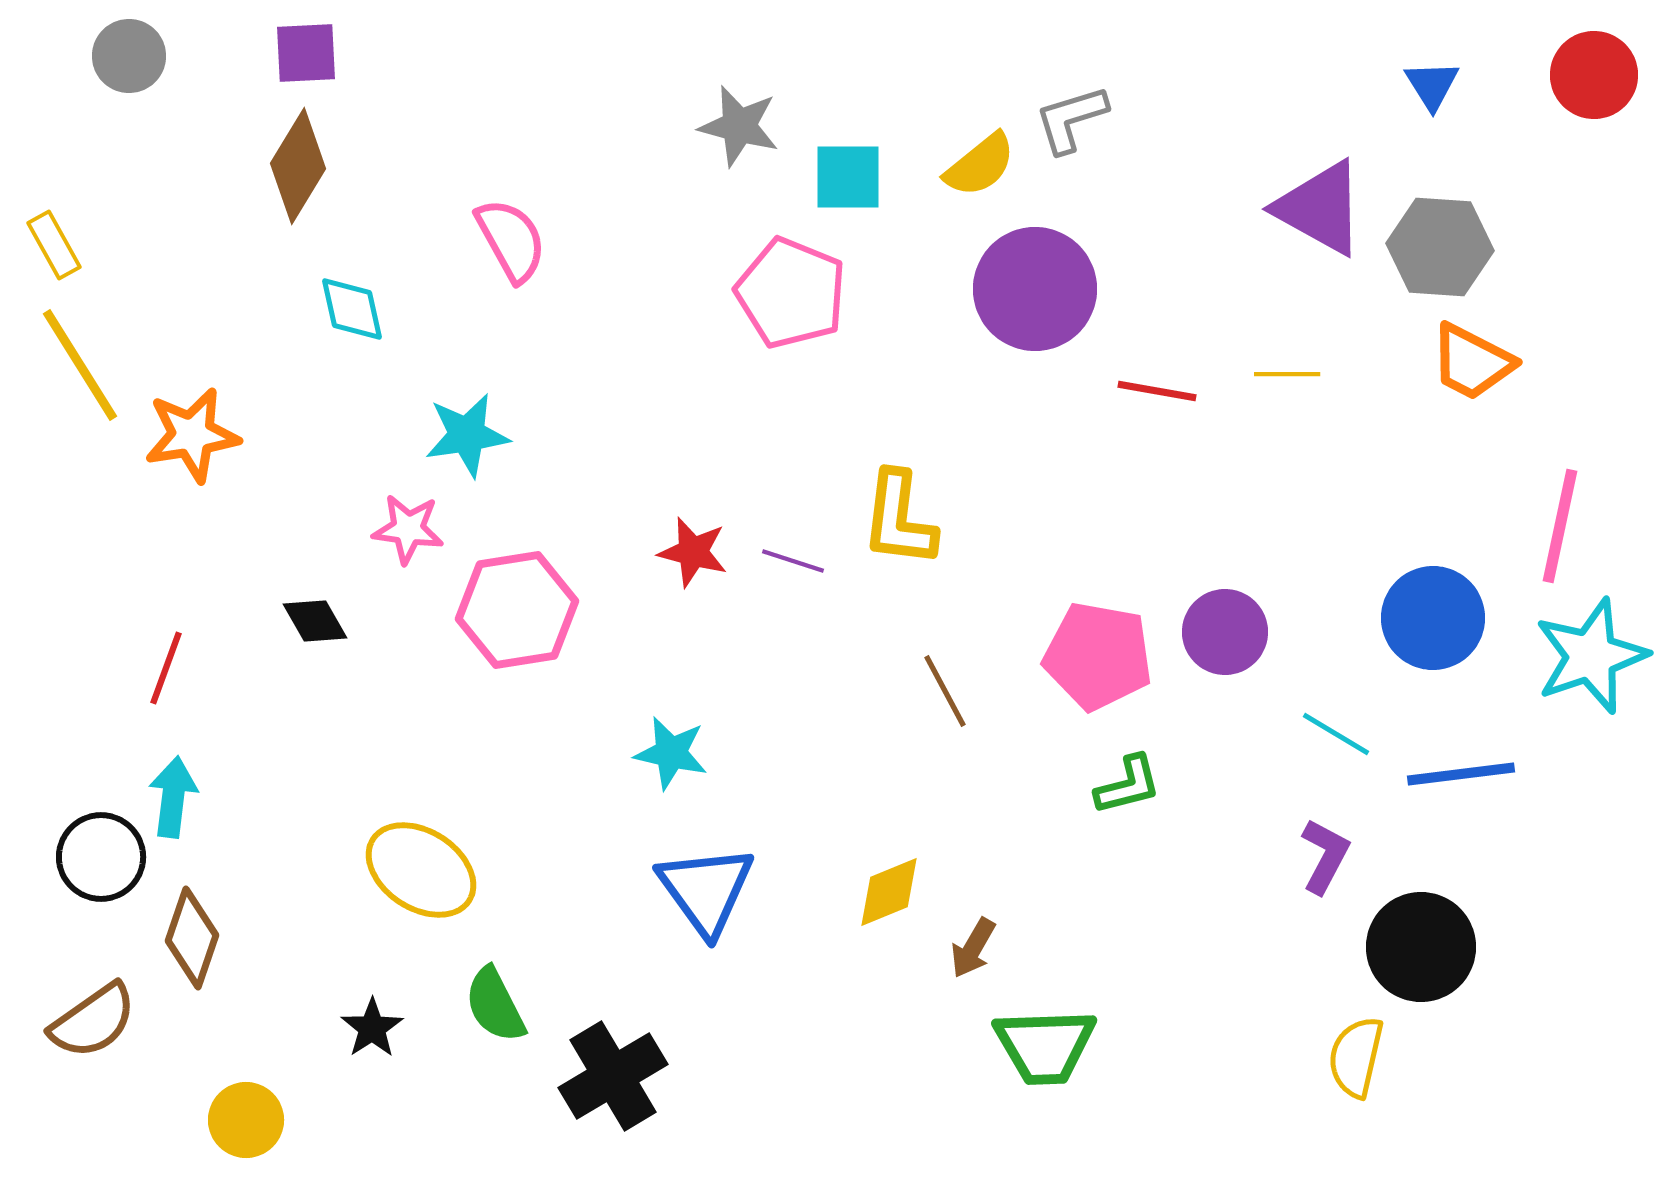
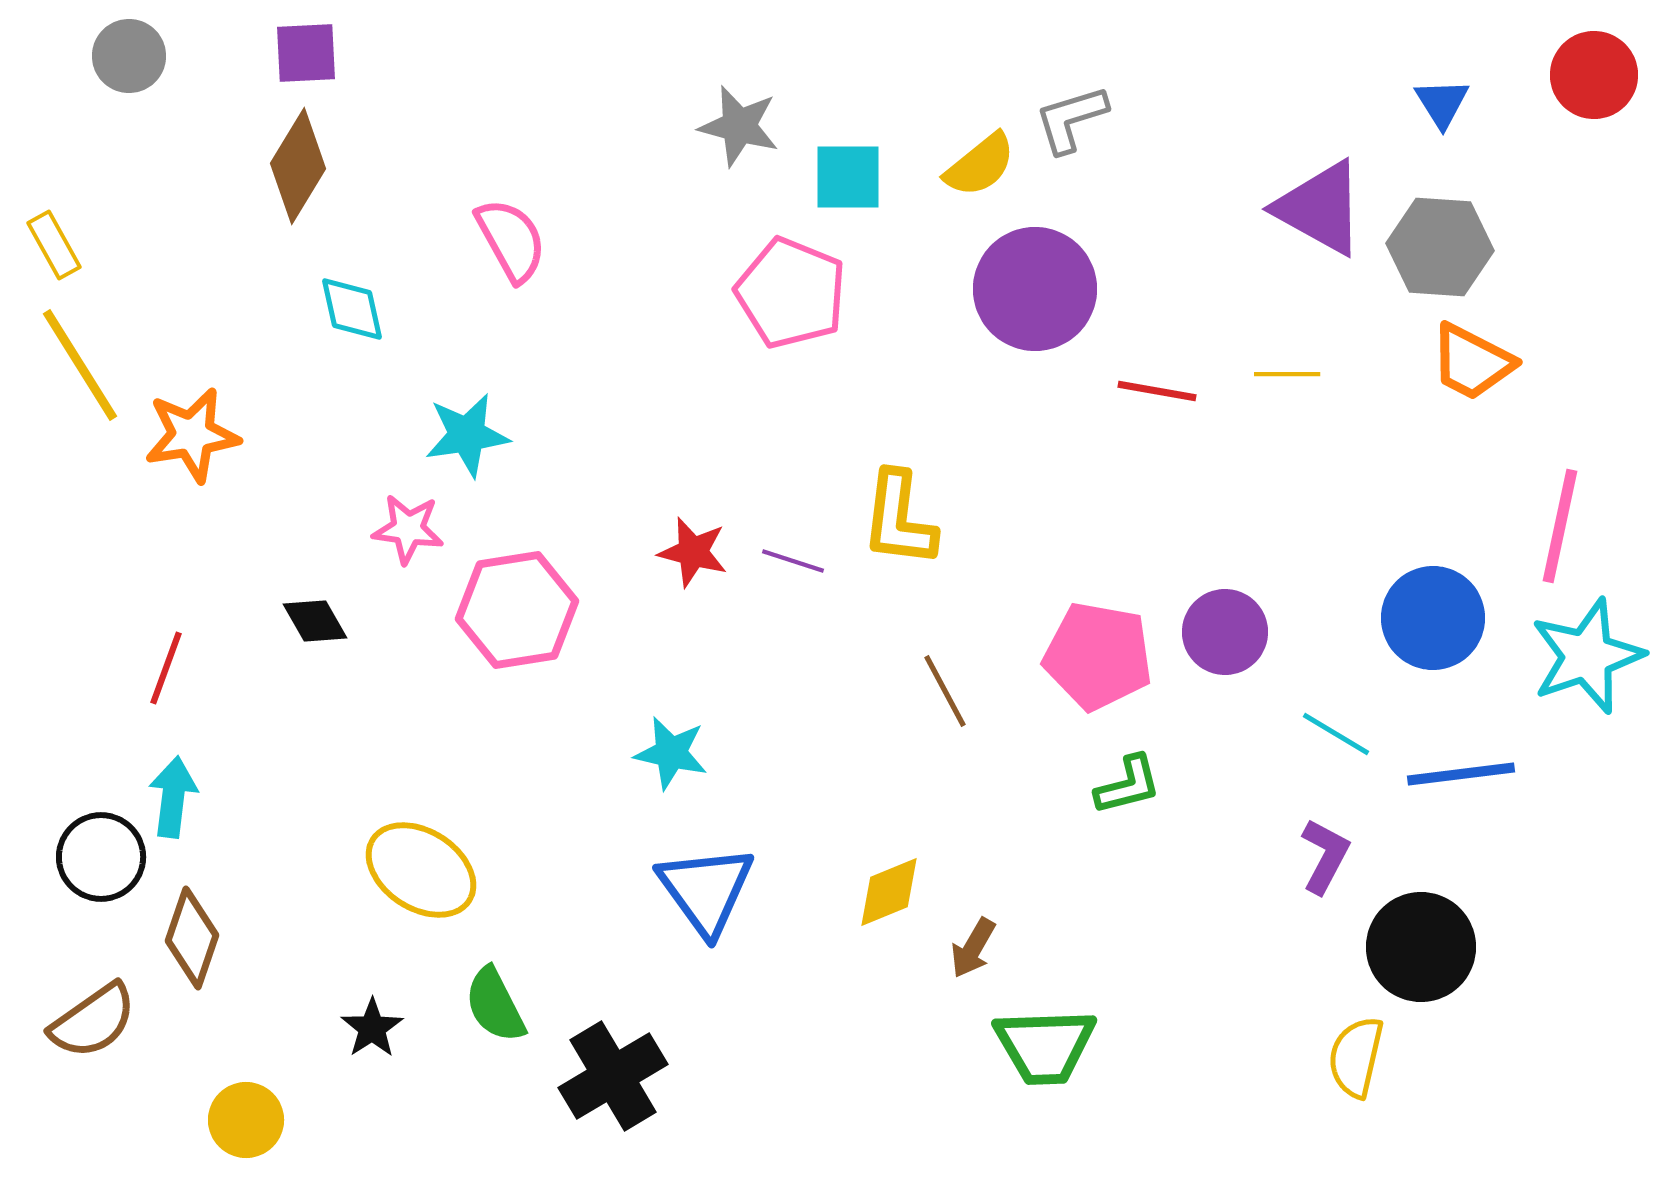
blue triangle at (1432, 85): moved 10 px right, 18 px down
cyan star at (1591, 656): moved 4 px left
